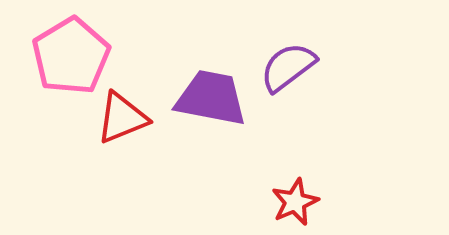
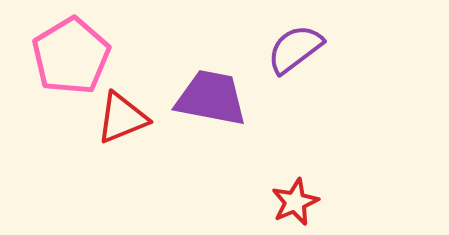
purple semicircle: moved 7 px right, 18 px up
